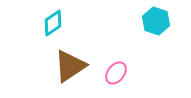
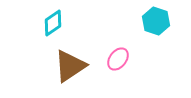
pink ellipse: moved 2 px right, 14 px up
